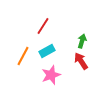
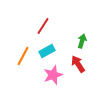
red arrow: moved 3 px left, 3 px down
pink star: moved 2 px right
